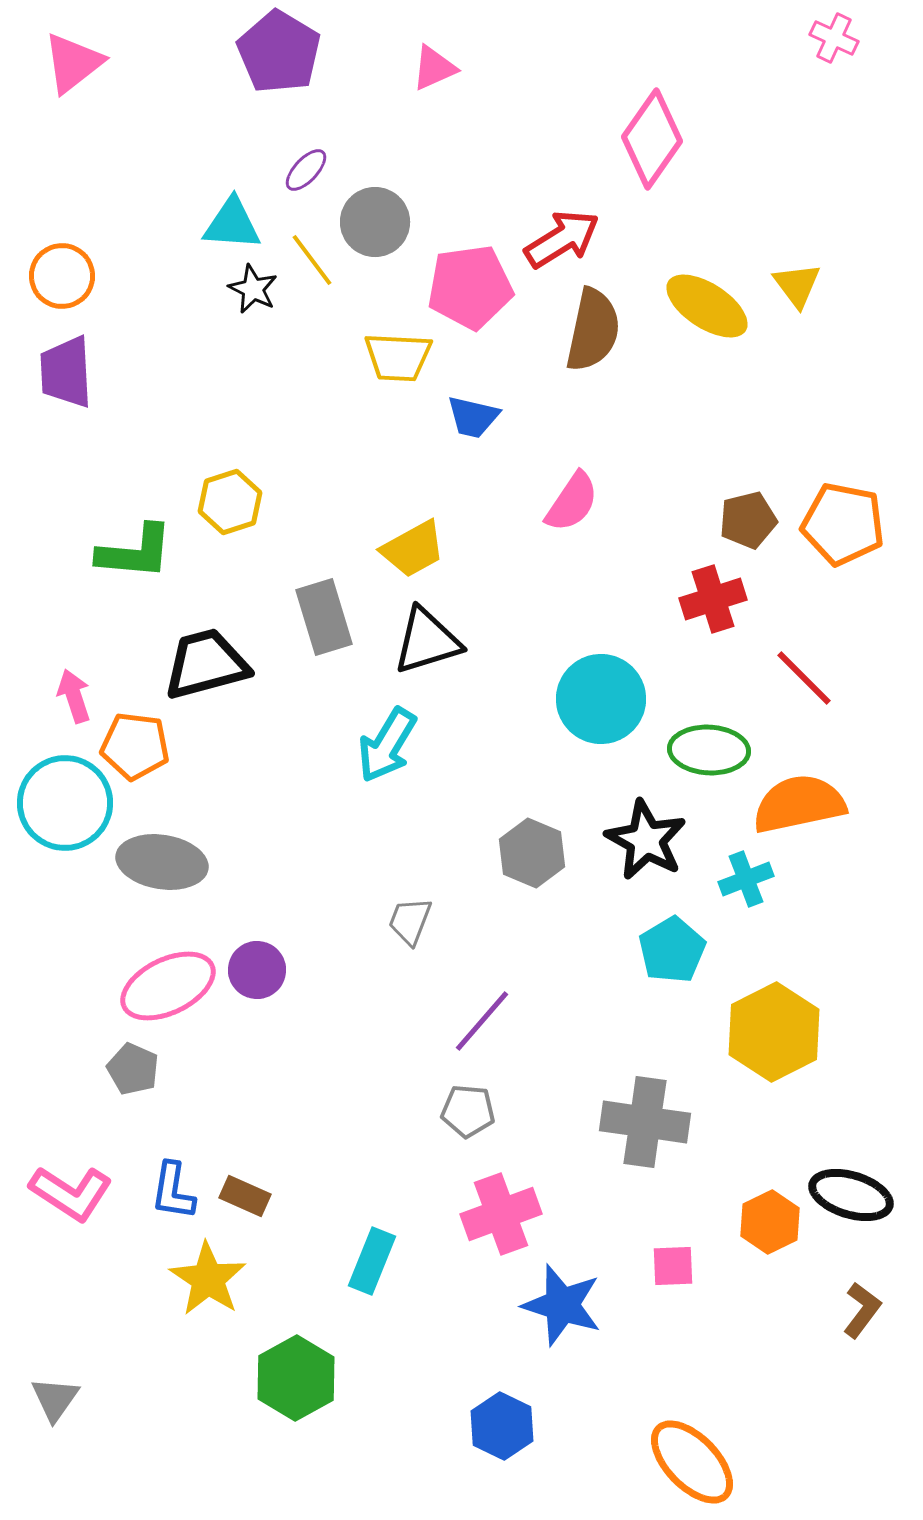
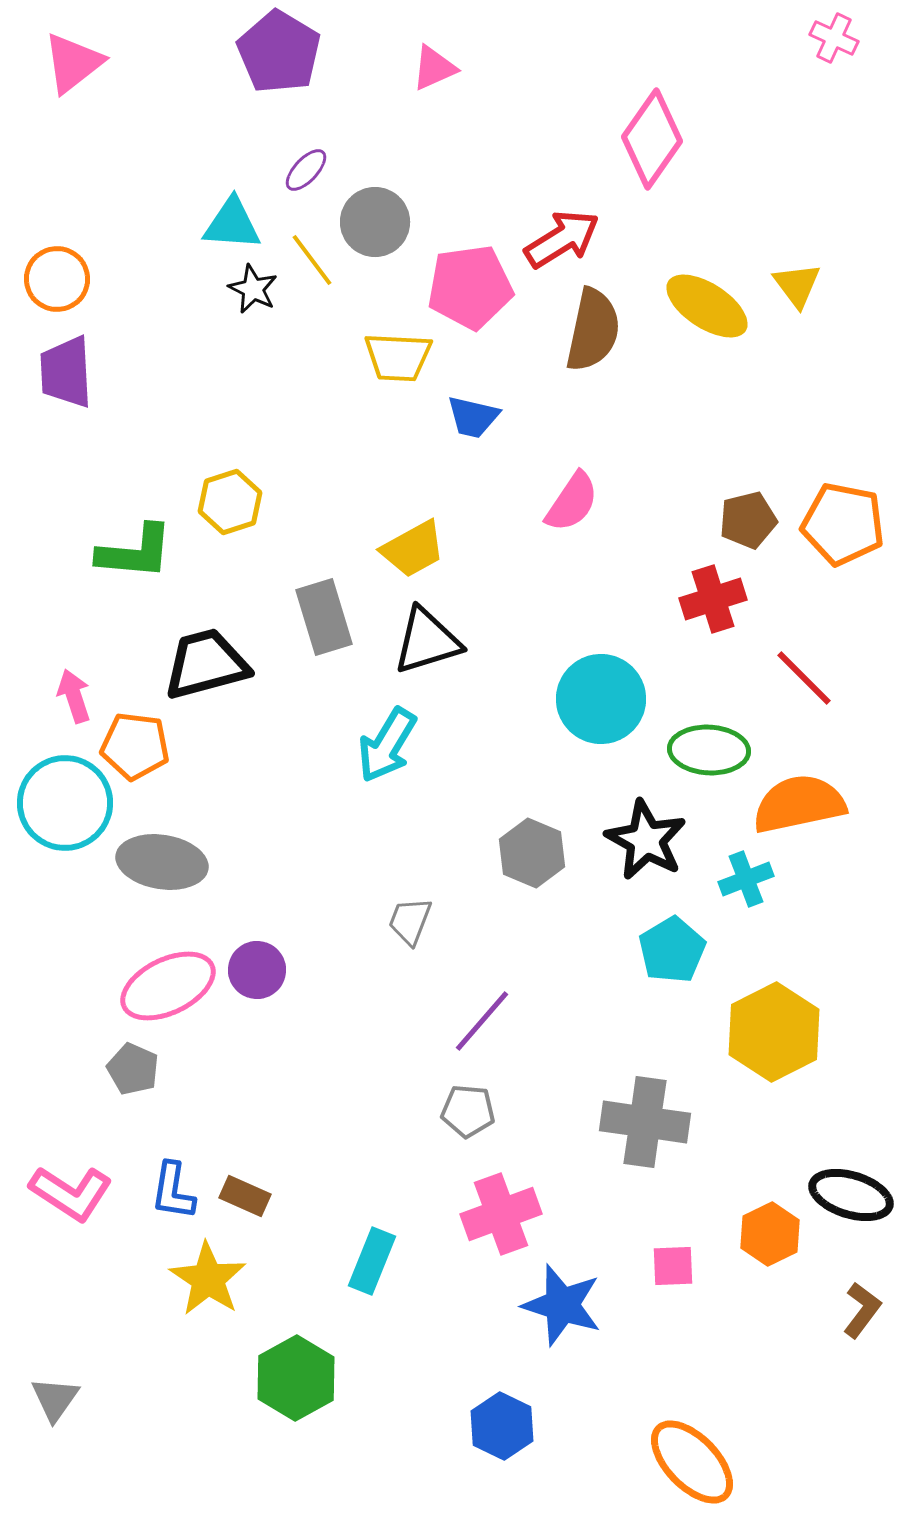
orange circle at (62, 276): moved 5 px left, 3 px down
orange hexagon at (770, 1222): moved 12 px down
